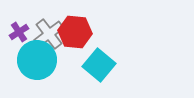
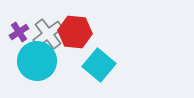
gray cross: moved 1 px left
cyan circle: moved 1 px down
